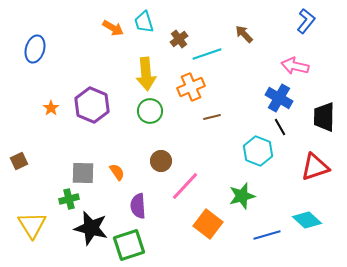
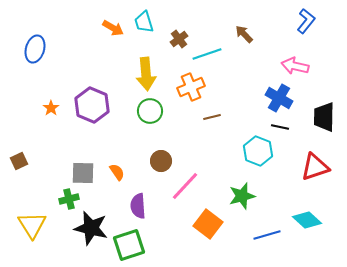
black line: rotated 48 degrees counterclockwise
